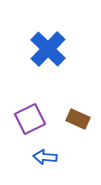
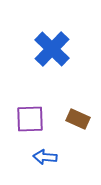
blue cross: moved 4 px right
purple square: rotated 24 degrees clockwise
